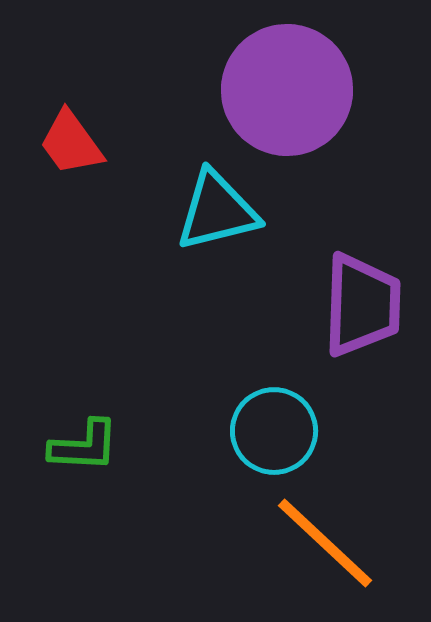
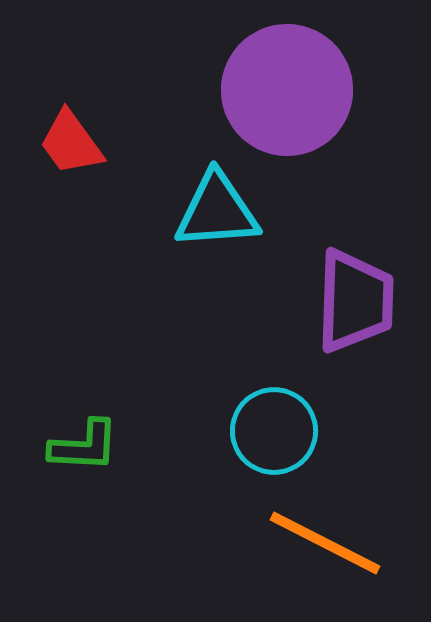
cyan triangle: rotated 10 degrees clockwise
purple trapezoid: moved 7 px left, 4 px up
orange line: rotated 16 degrees counterclockwise
